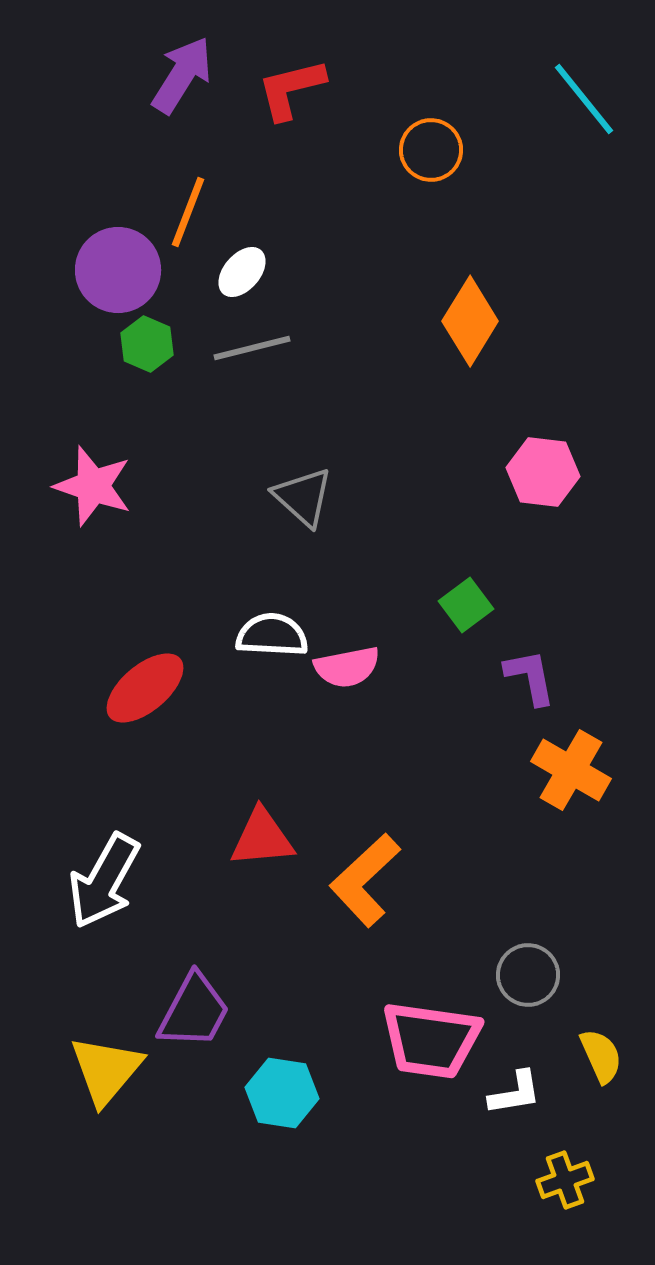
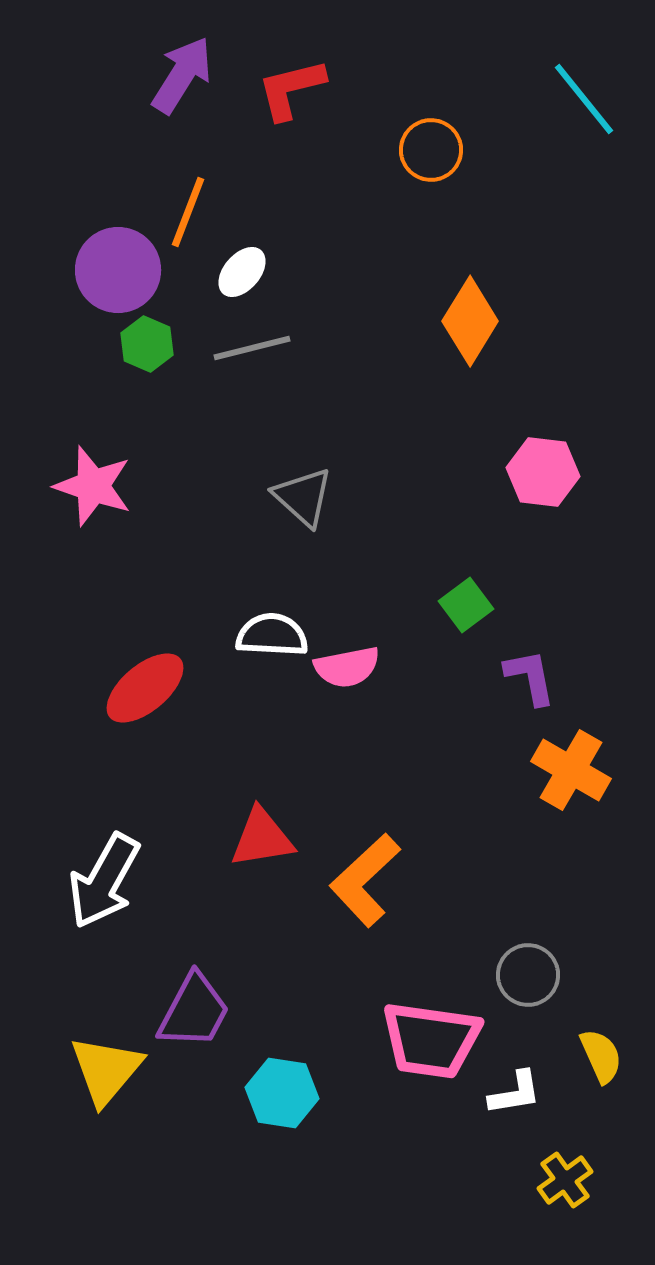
red triangle: rotated 4 degrees counterclockwise
yellow cross: rotated 16 degrees counterclockwise
